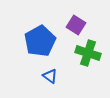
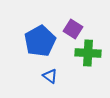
purple square: moved 3 px left, 4 px down
green cross: rotated 15 degrees counterclockwise
